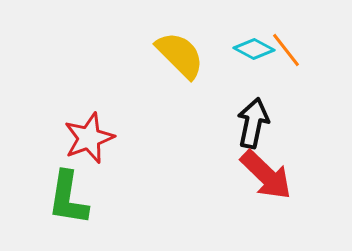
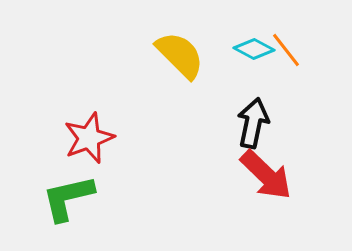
green L-shape: rotated 68 degrees clockwise
